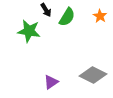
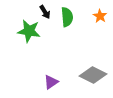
black arrow: moved 1 px left, 2 px down
green semicircle: rotated 36 degrees counterclockwise
